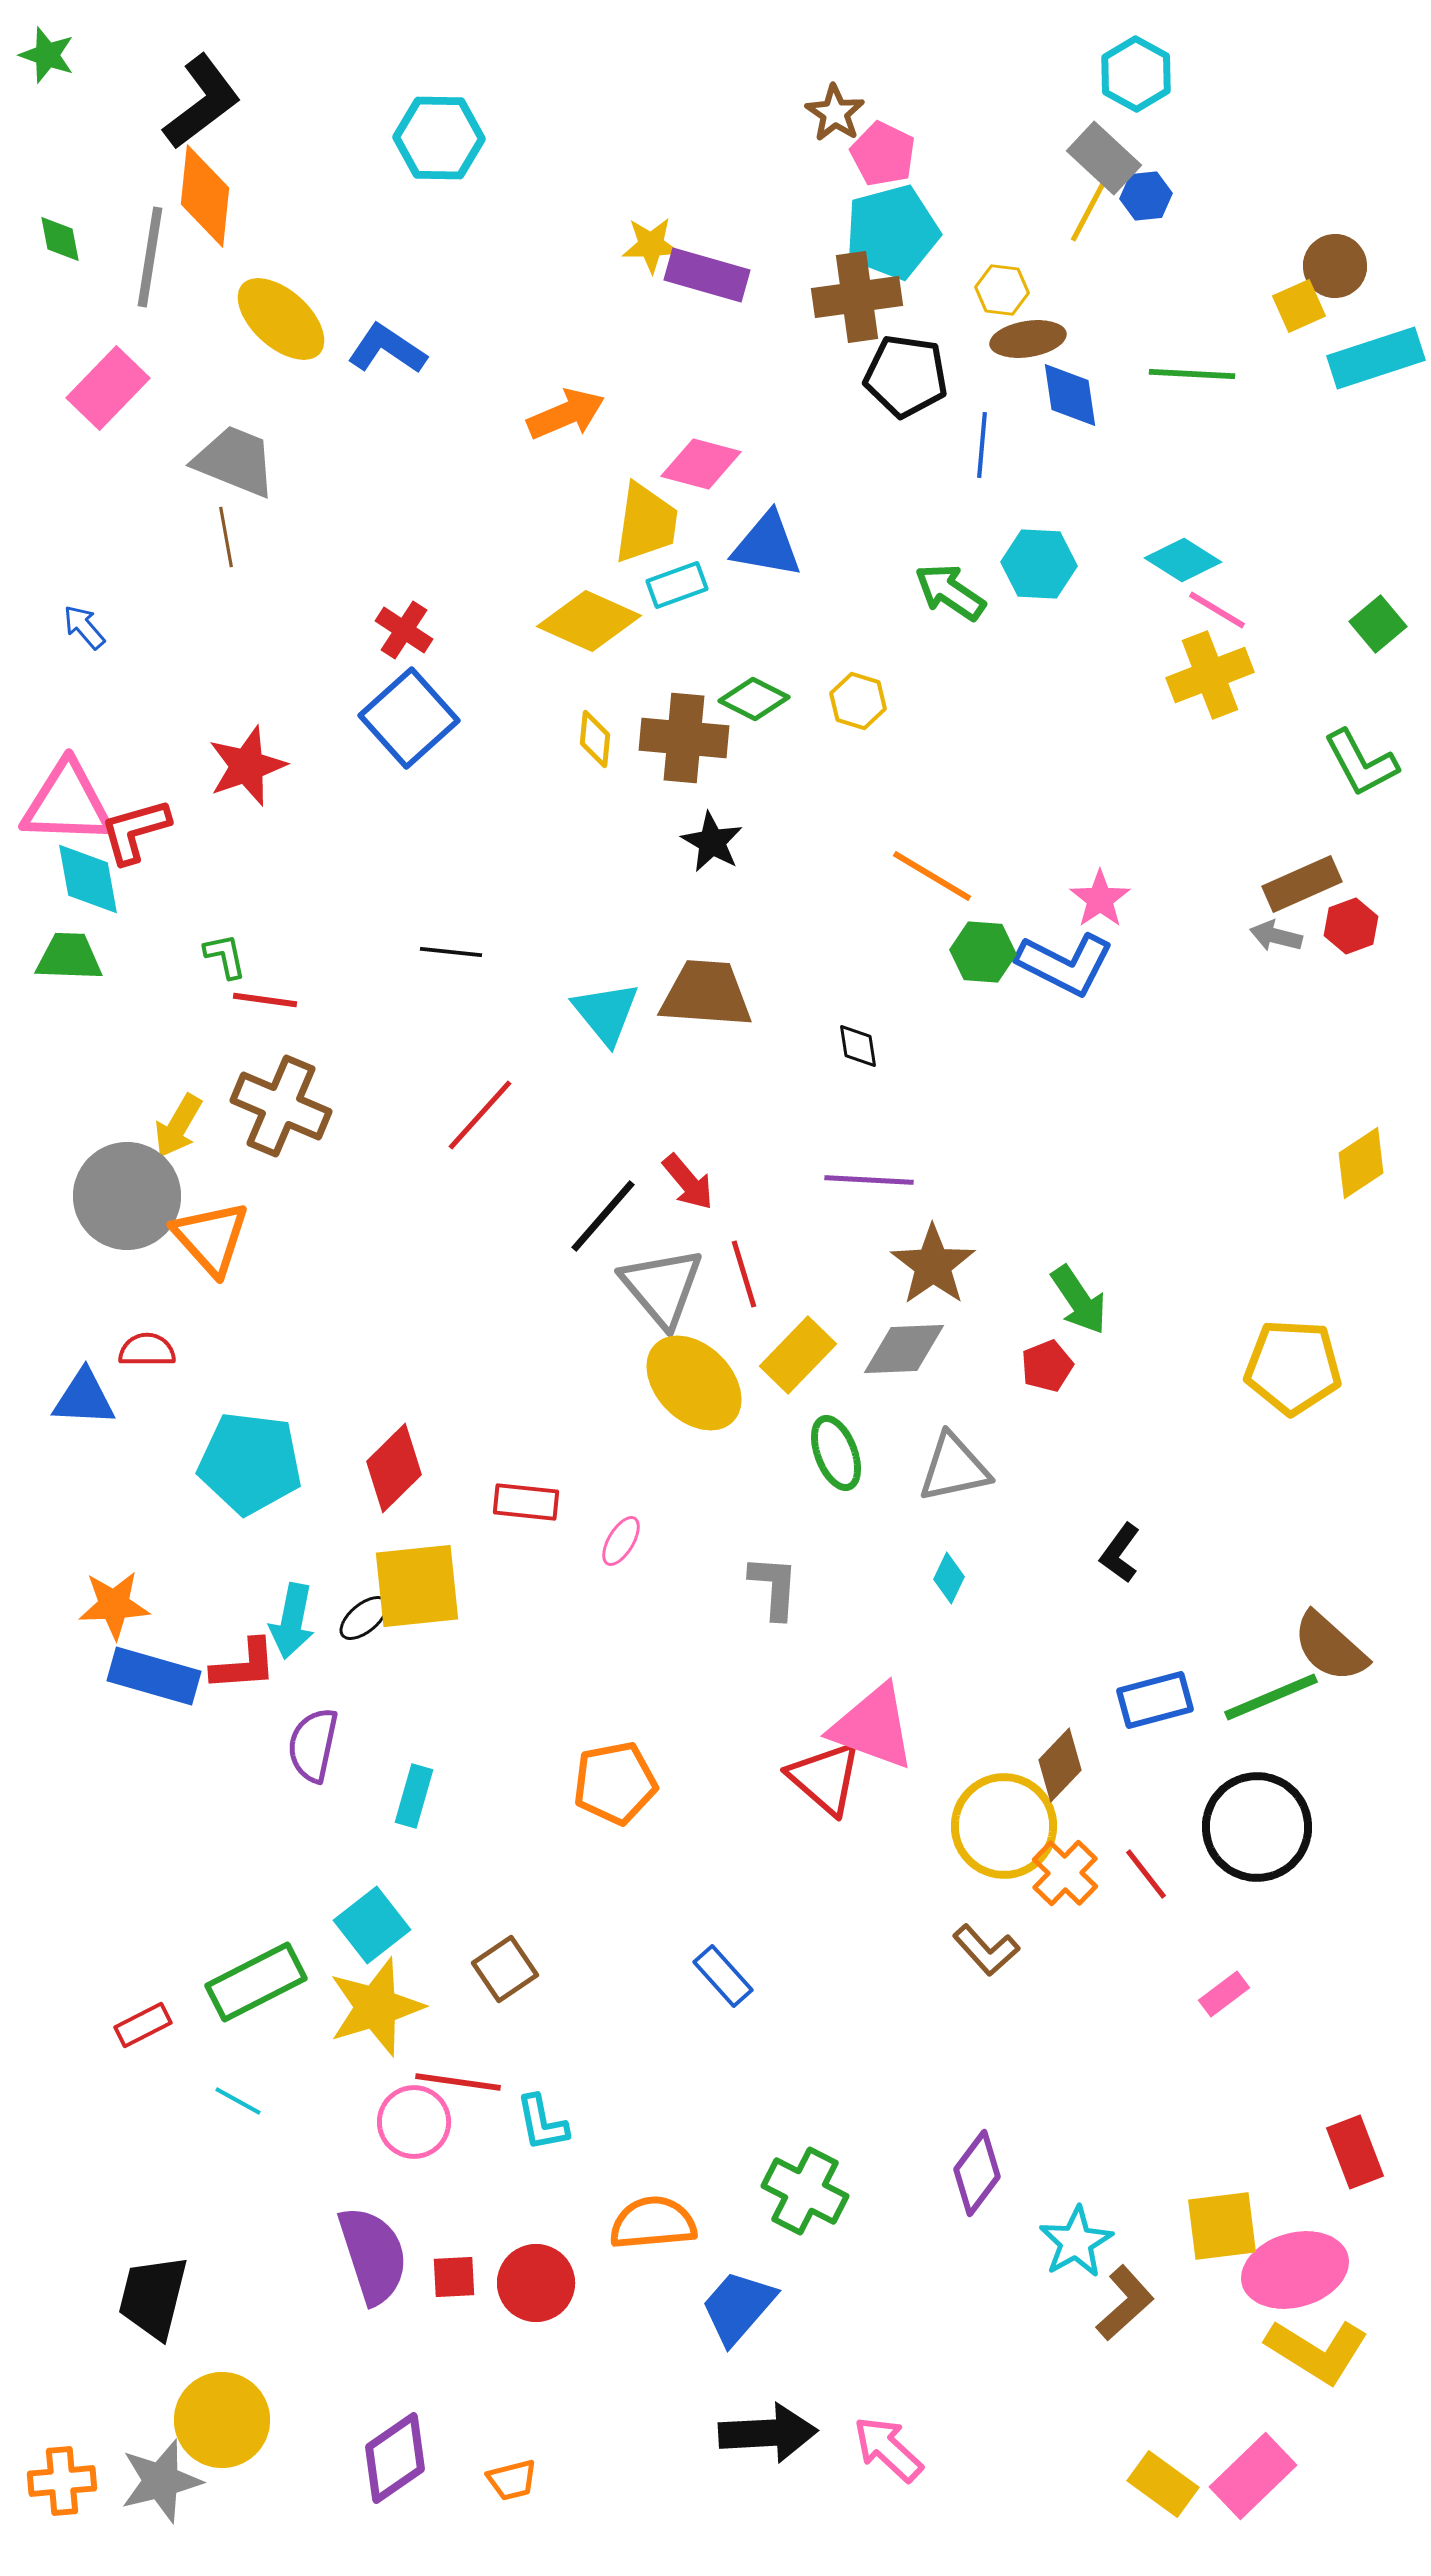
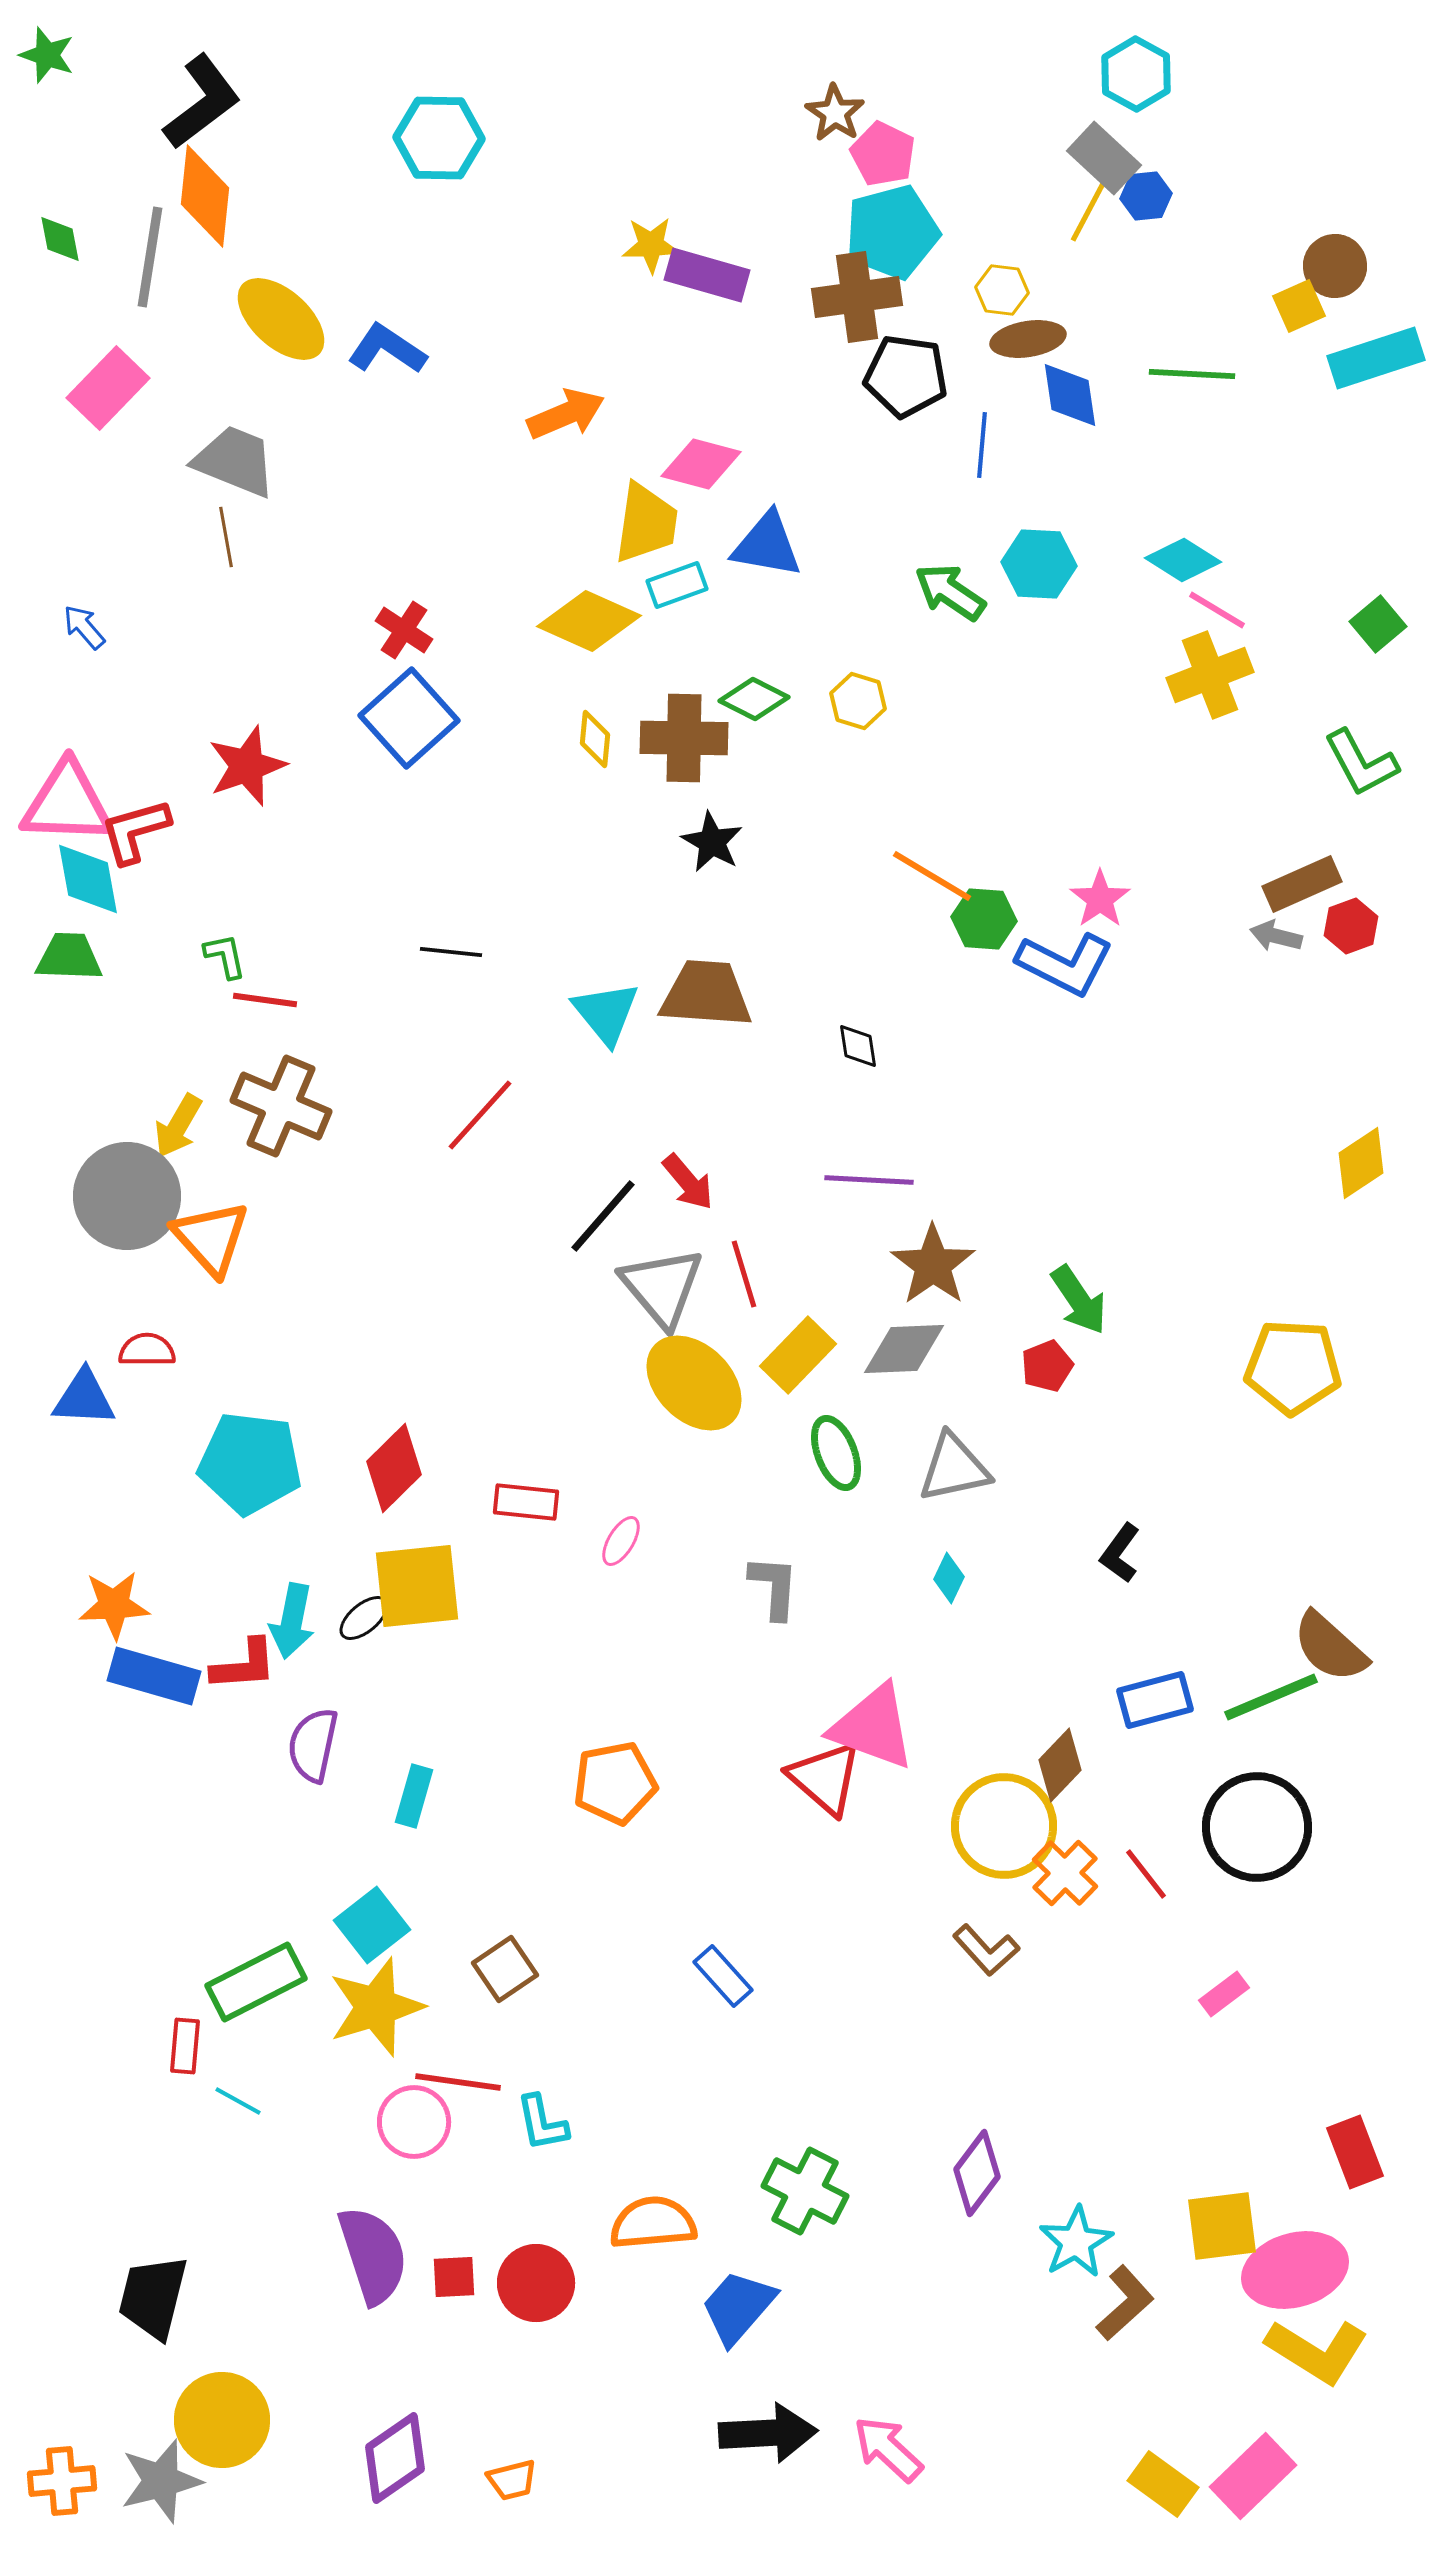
brown cross at (684, 738): rotated 4 degrees counterclockwise
green hexagon at (983, 952): moved 1 px right, 33 px up
red rectangle at (143, 2025): moved 42 px right, 21 px down; rotated 58 degrees counterclockwise
